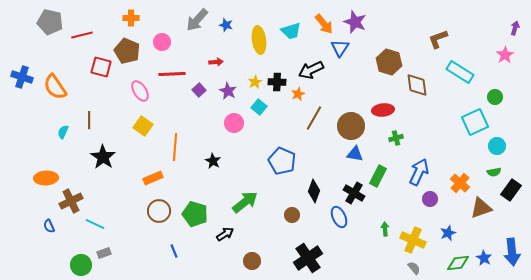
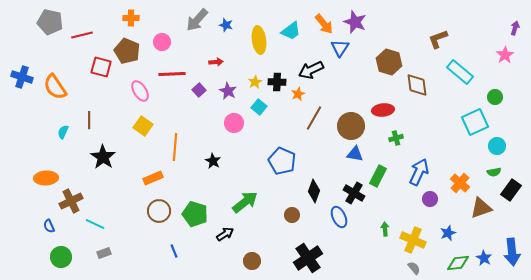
cyan trapezoid at (291, 31): rotated 20 degrees counterclockwise
cyan rectangle at (460, 72): rotated 8 degrees clockwise
green circle at (81, 265): moved 20 px left, 8 px up
